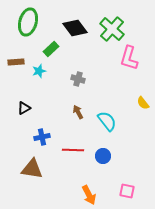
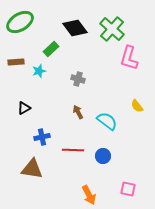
green ellipse: moved 8 px left; rotated 44 degrees clockwise
yellow semicircle: moved 6 px left, 3 px down
cyan semicircle: rotated 15 degrees counterclockwise
pink square: moved 1 px right, 2 px up
